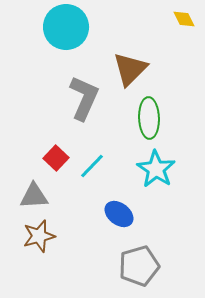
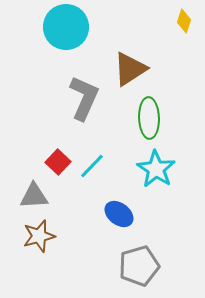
yellow diamond: moved 2 px down; rotated 45 degrees clockwise
brown triangle: rotated 12 degrees clockwise
red square: moved 2 px right, 4 px down
